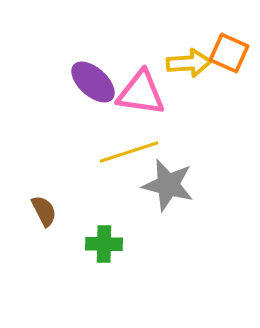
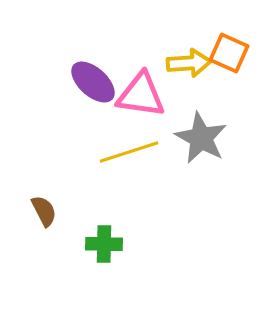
pink triangle: moved 2 px down
gray star: moved 33 px right, 47 px up; rotated 14 degrees clockwise
